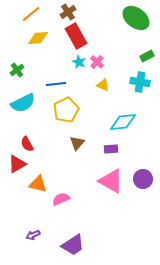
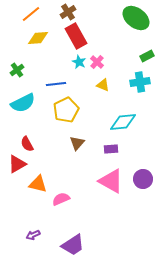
cyan cross: rotated 18 degrees counterclockwise
